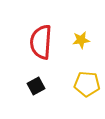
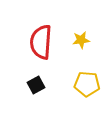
black square: moved 1 px up
